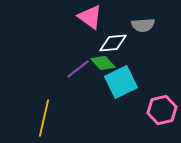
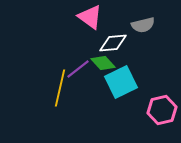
gray semicircle: rotated 10 degrees counterclockwise
yellow line: moved 16 px right, 30 px up
